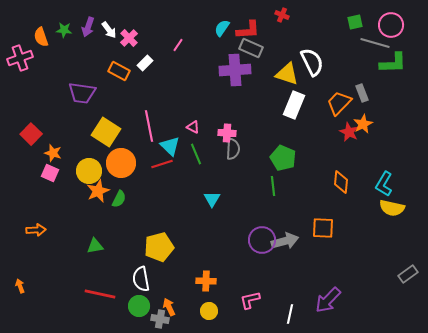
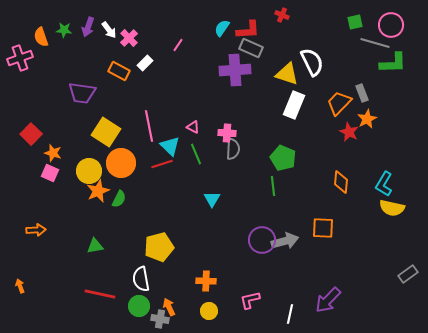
orange star at (363, 124): moved 4 px right, 5 px up
